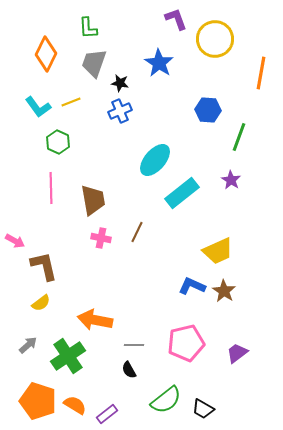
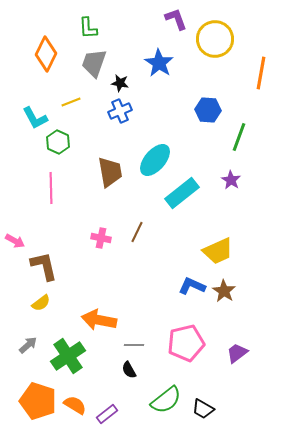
cyan L-shape: moved 3 px left, 11 px down; rotated 8 degrees clockwise
brown trapezoid: moved 17 px right, 28 px up
orange arrow: moved 4 px right
